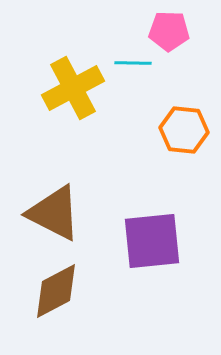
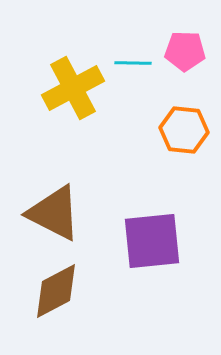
pink pentagon: moved 16 px right, 20 px down
